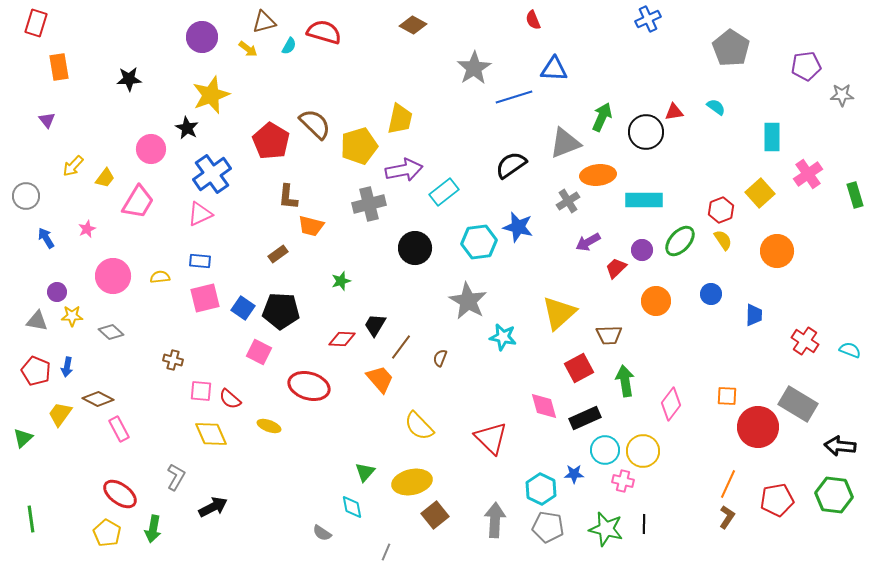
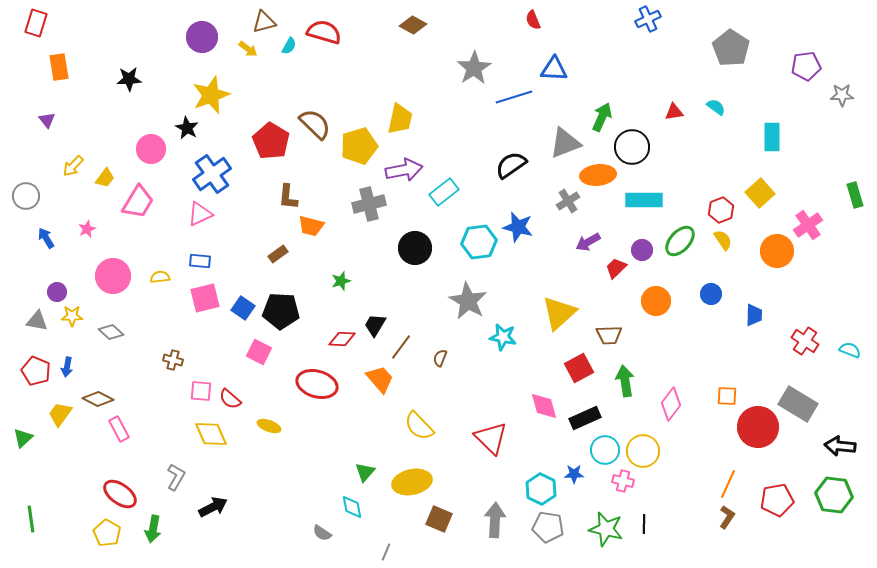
black circle at (646, 132): moved 14 px left, 15 px down
pink cross at (808, 174): moved 51 px down
red ellipse at (309, 386): moved 8 px right, 2 px up
brown square at (435, 515): moved 4 px right, 4 px down; rotated 28 degrees counterclockwise
